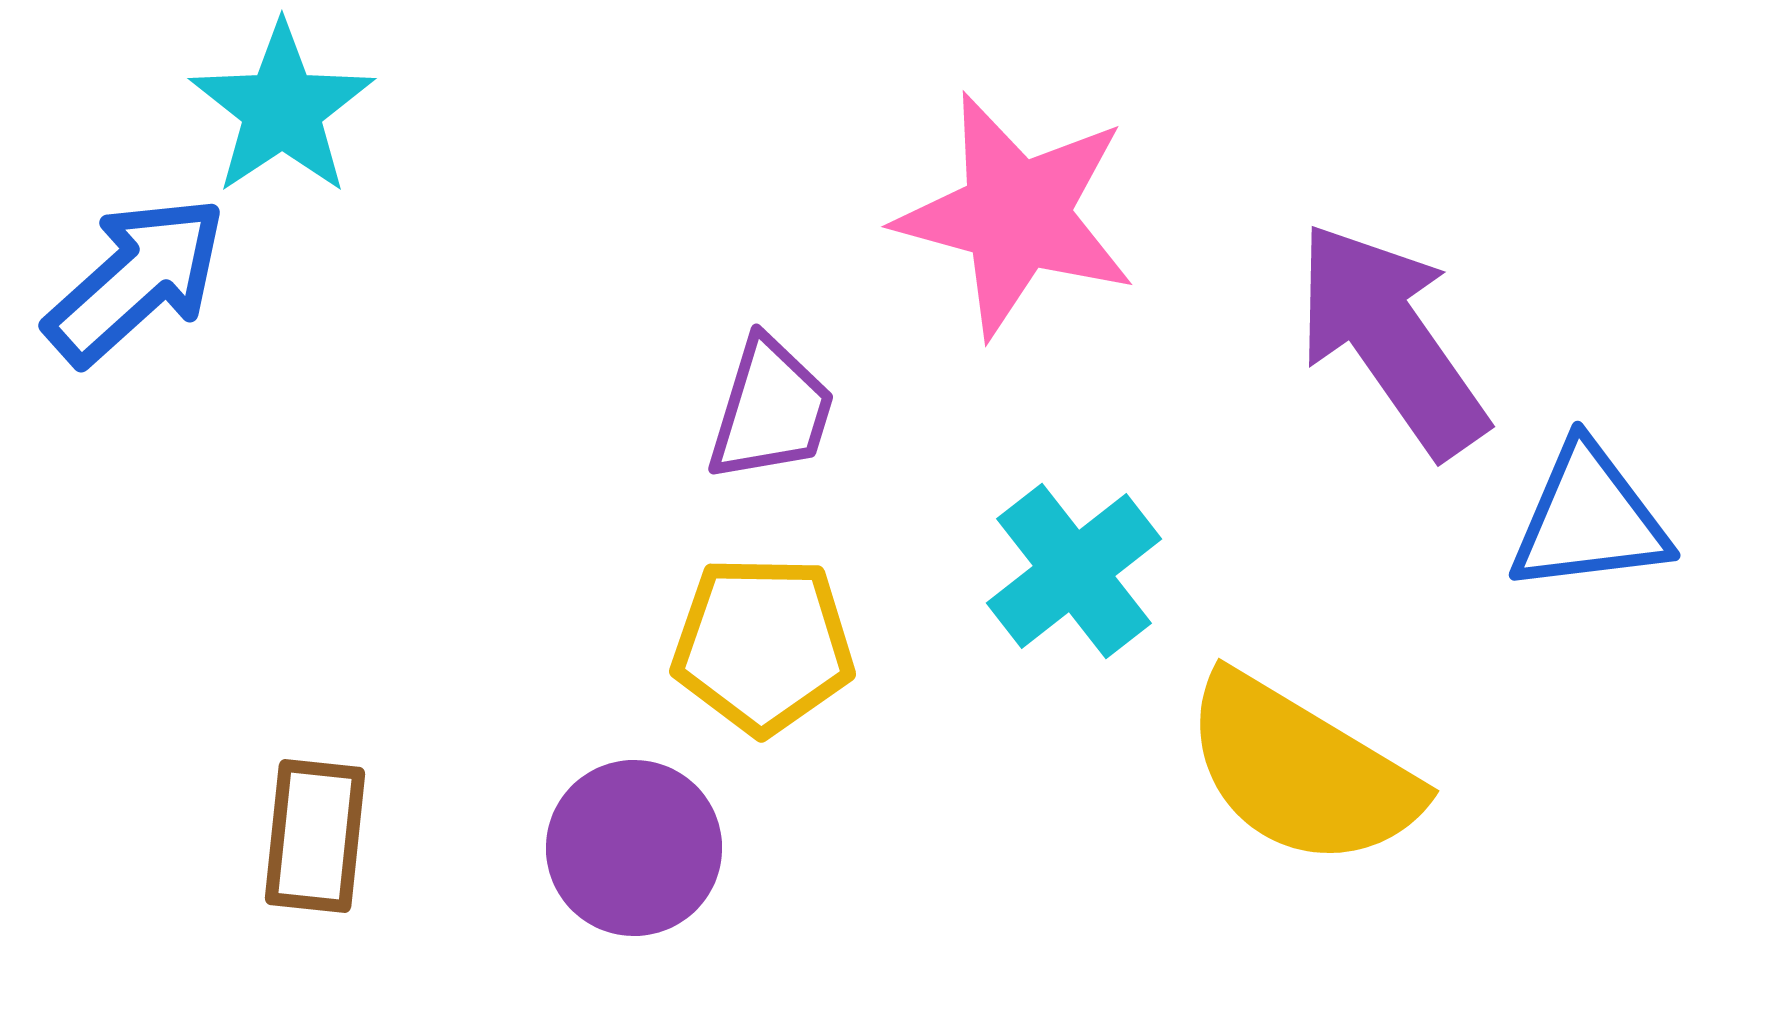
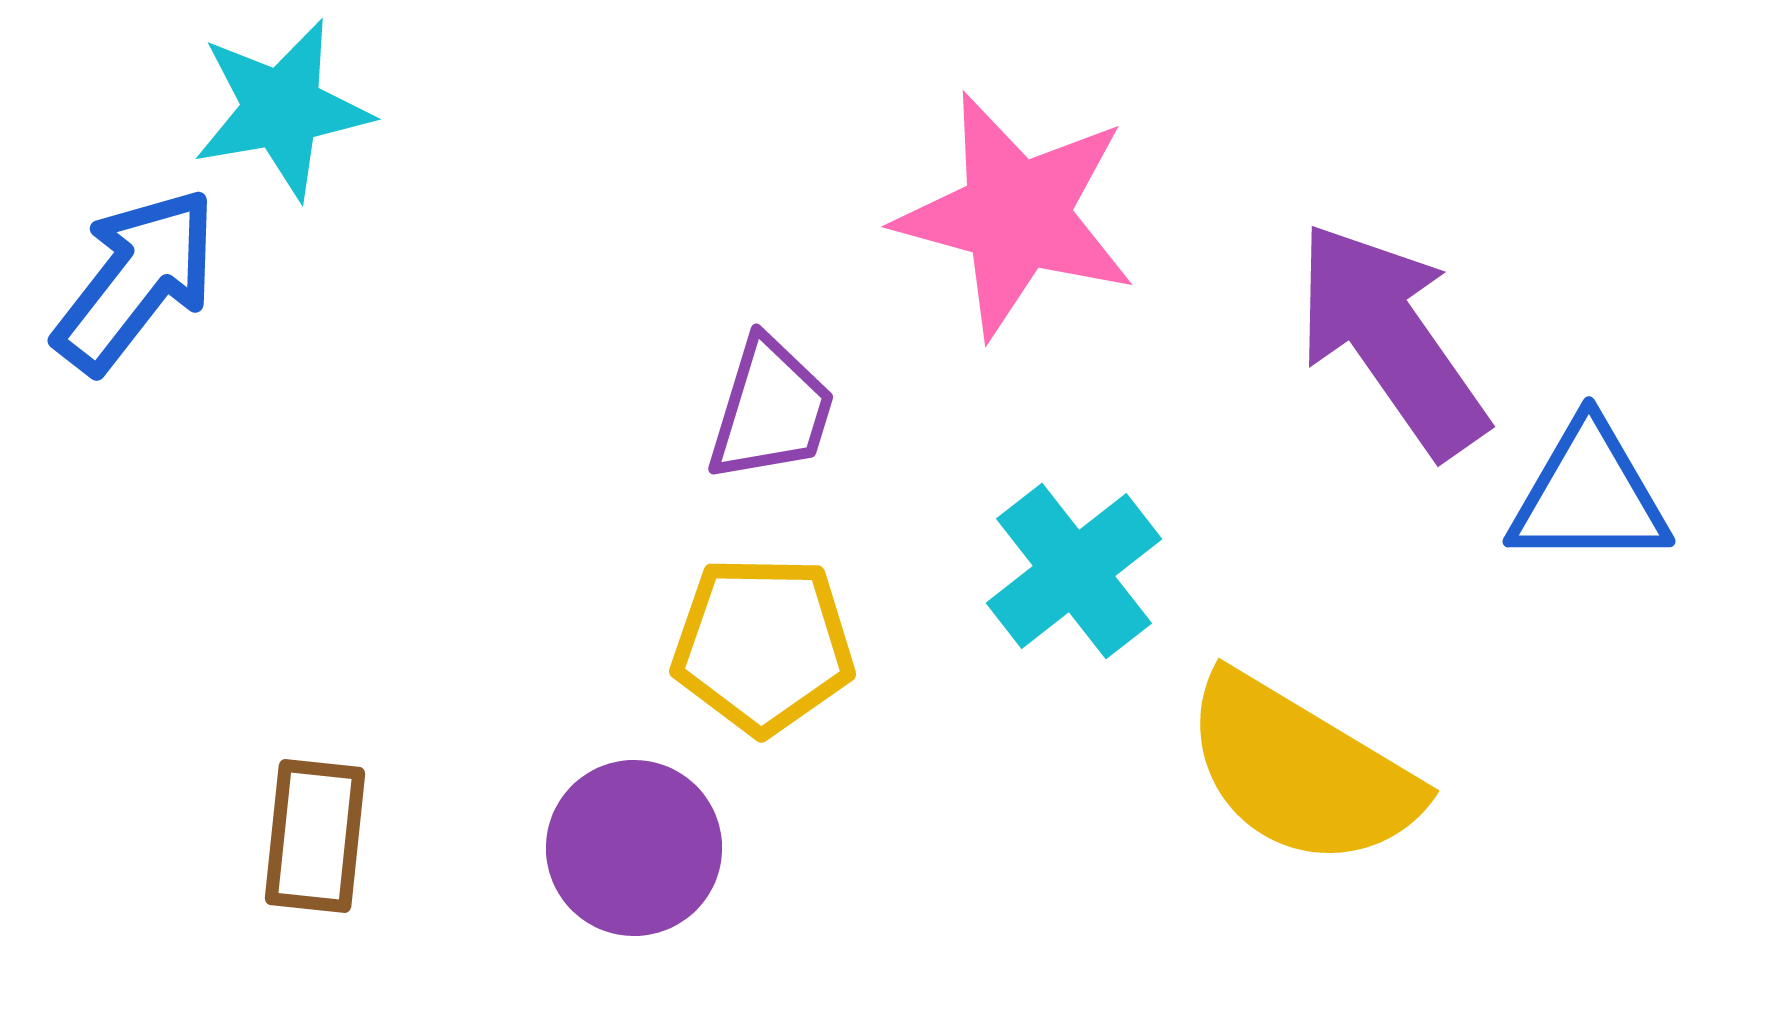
cyan star: rotated 24 degrees clockwise
blue arrow: rotated 10 degrees counterclockwise
blue triangle: moved 24 px up; rotated 7 degrees clockwise
